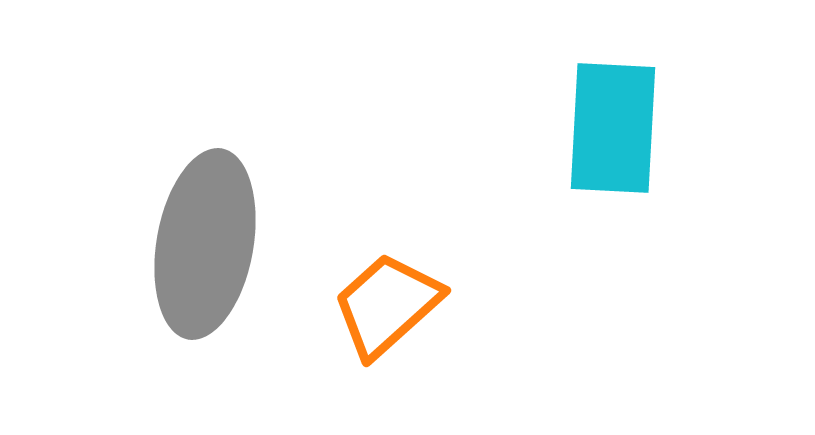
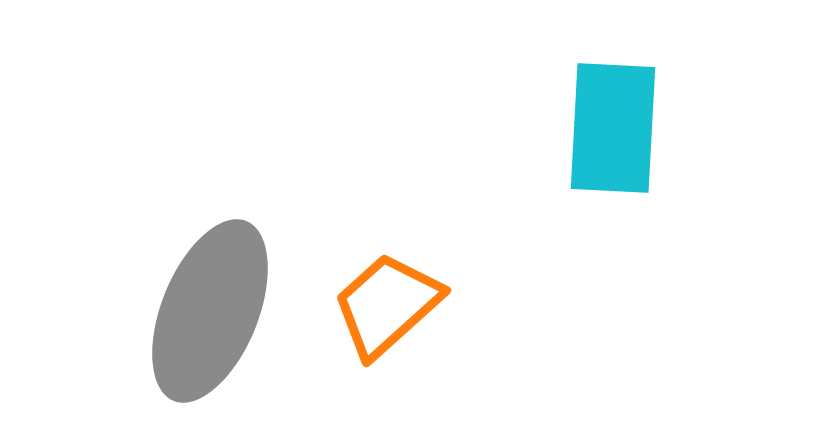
gray ellipse: moved 5 px right, 67 px down; rotated 12 degrees clockwise
